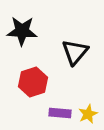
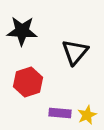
red hexagon: moved 5 px left
yellow star: moved 1 px left, 1 px down
